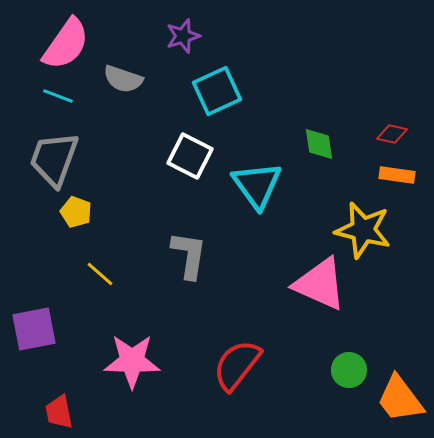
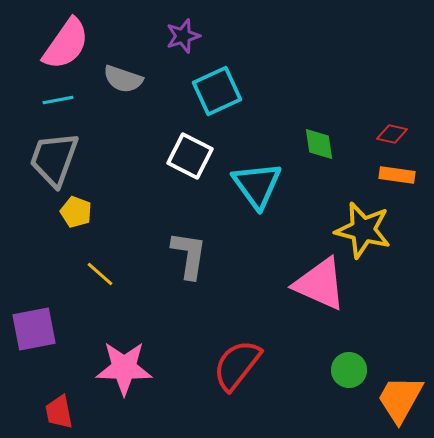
cyan line: moved 4 px down; rotated 32 degrees counterclockwise
pink star: moved 8 px left, 7 px down
orange trapezoid: rotated 66 degrees clockwise
